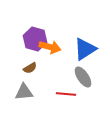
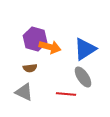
brown semicircle: rotated 24 degrees clockwise
gray triangle: rotated 30 degrees clockwise
